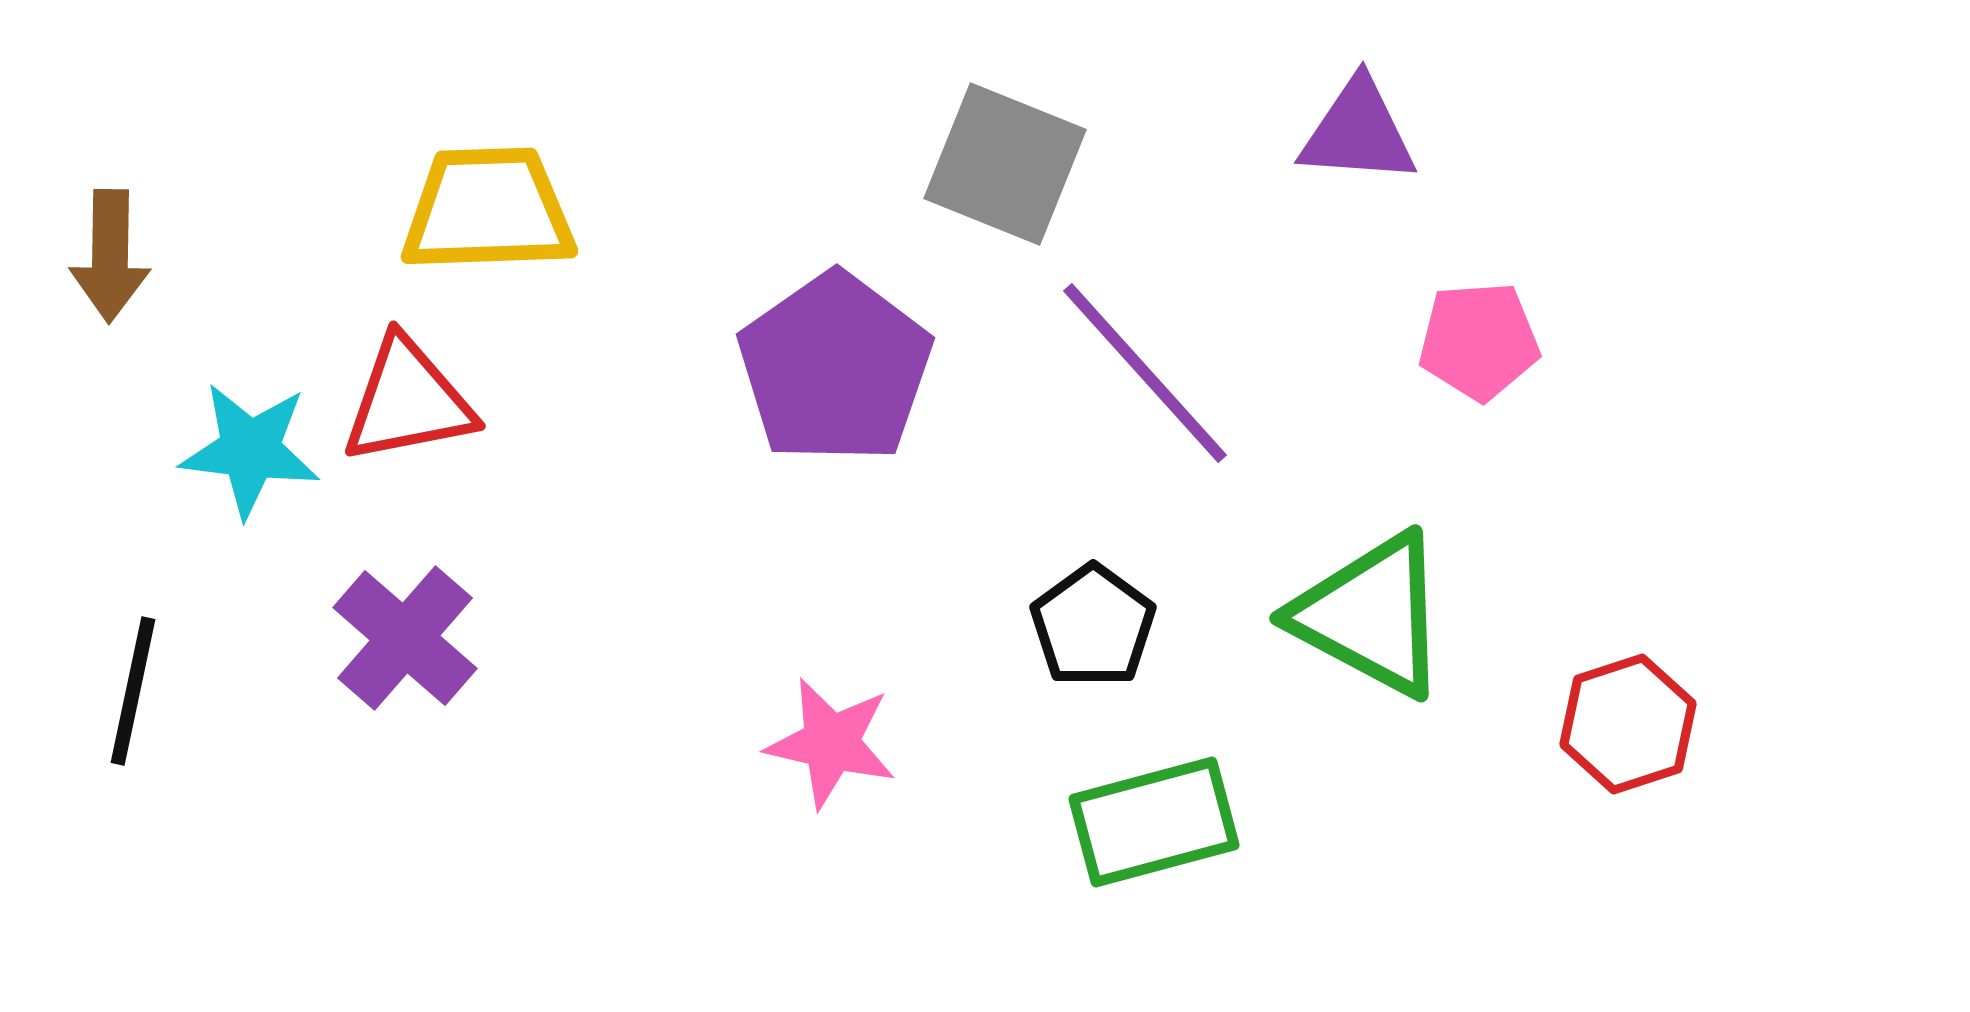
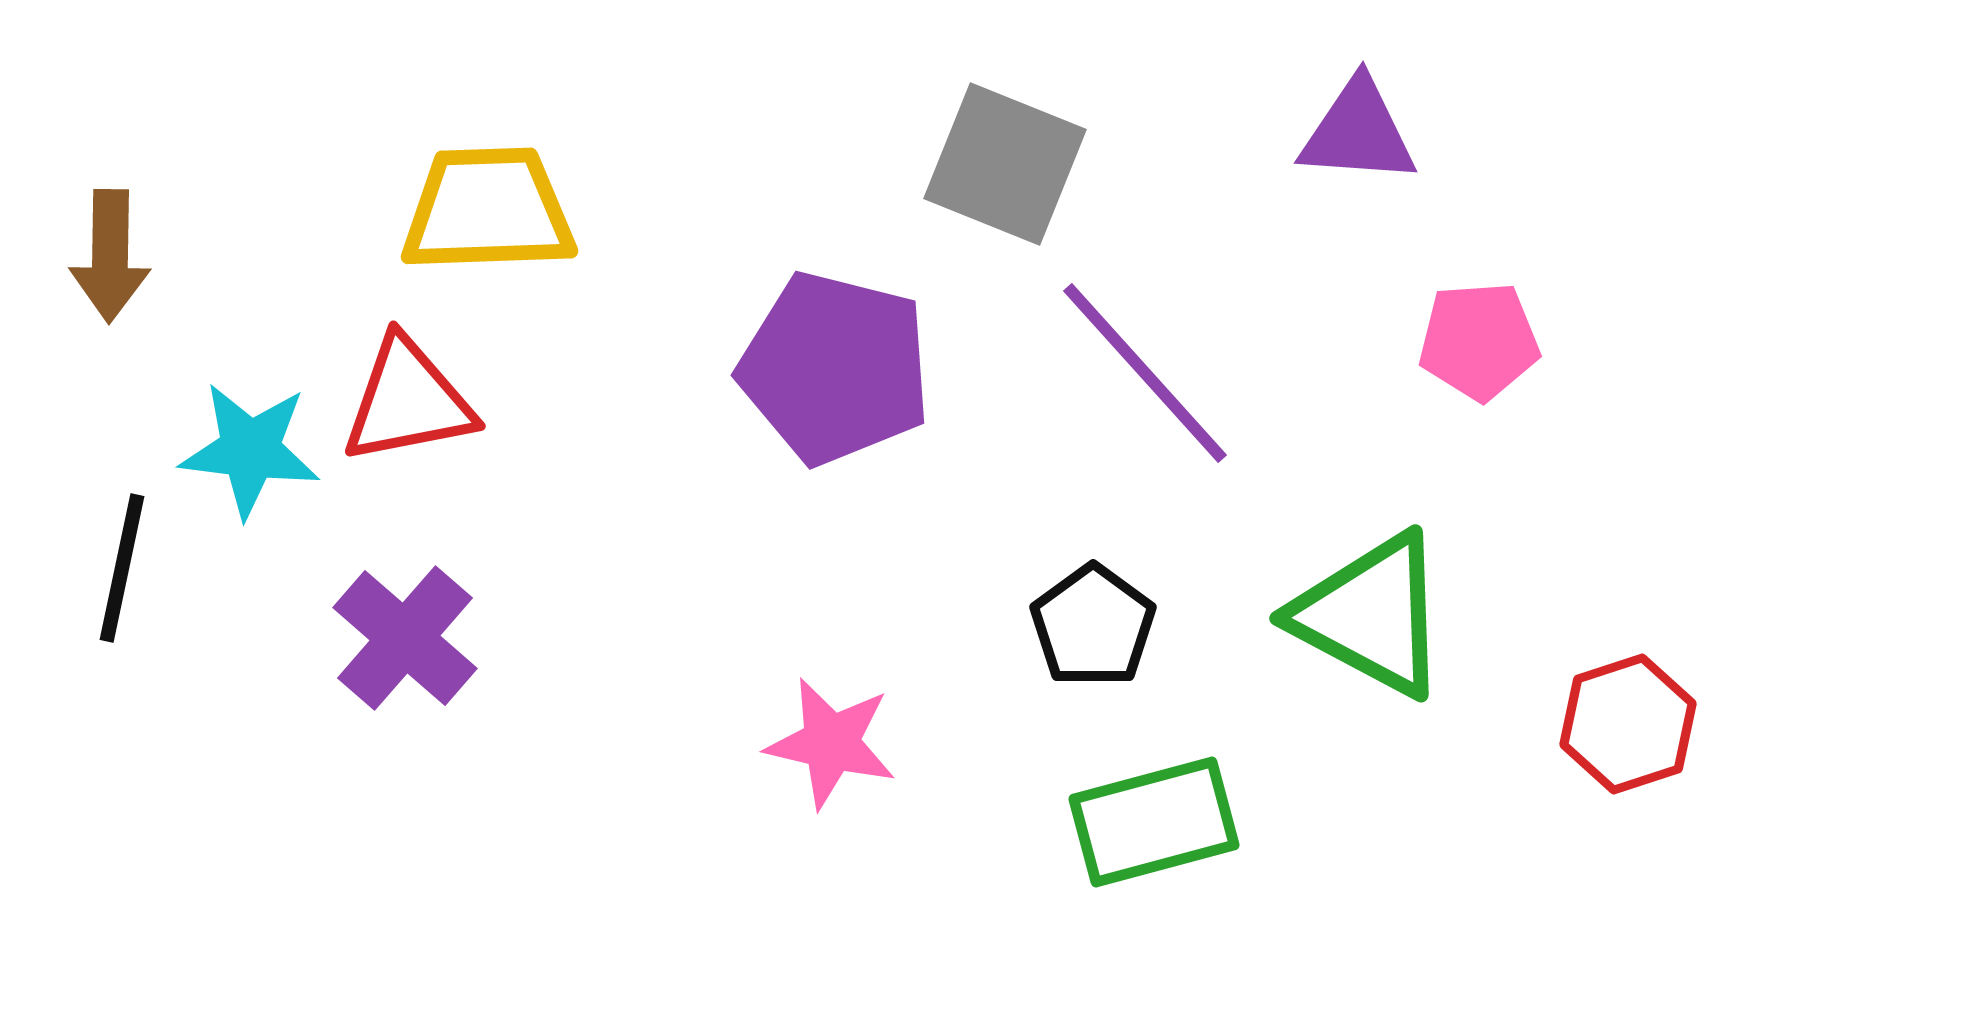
purple pentagon: rotated 23 degrees counterclockwise
black line: moved 11 px left, 123 px up
